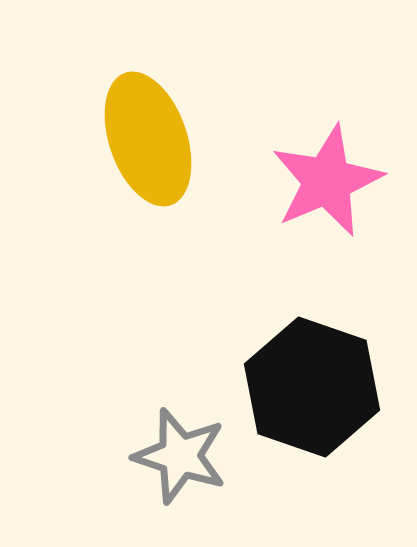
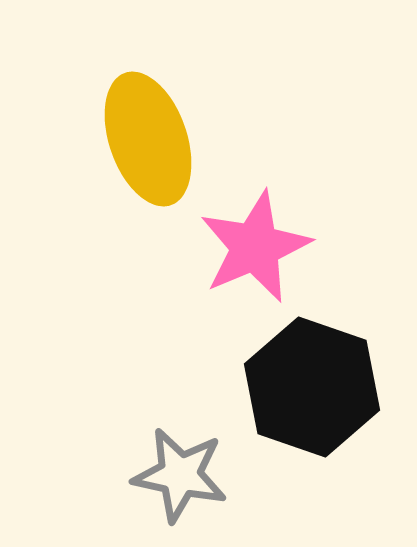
pink star: moved 72 px left, 66 px down
gray star: moved 19 px down; rotated 6 degrees counterclockwise
